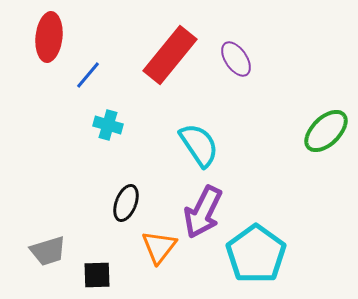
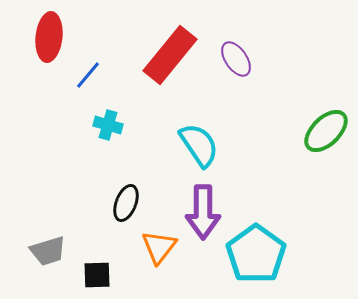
purple arrow: rotated 26 degrees counterclockwise
